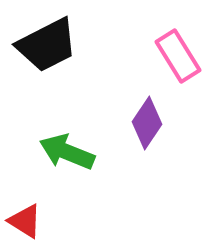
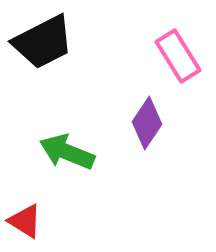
black trapezoid: moved 4 px left, 3 px up
